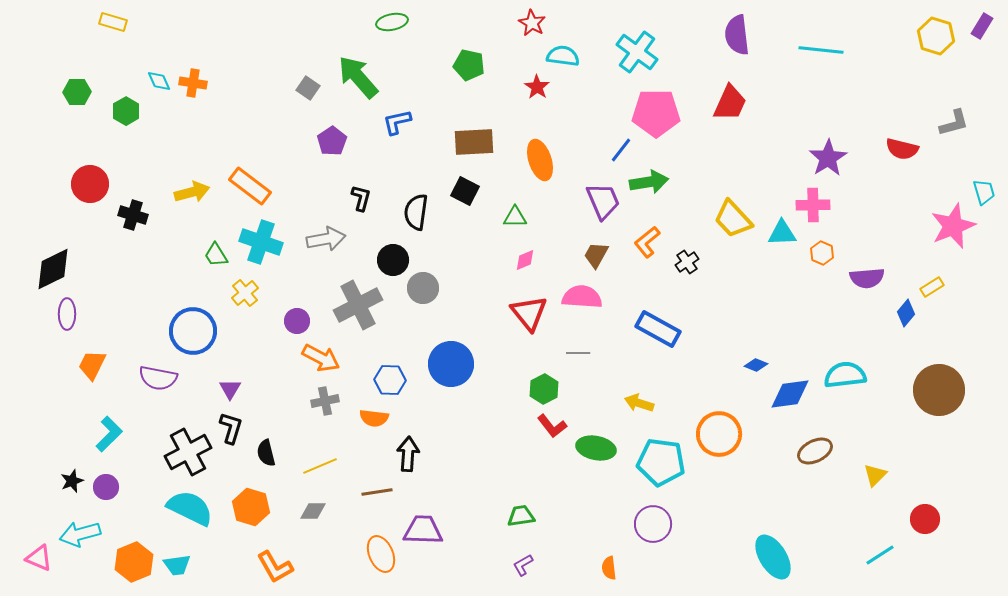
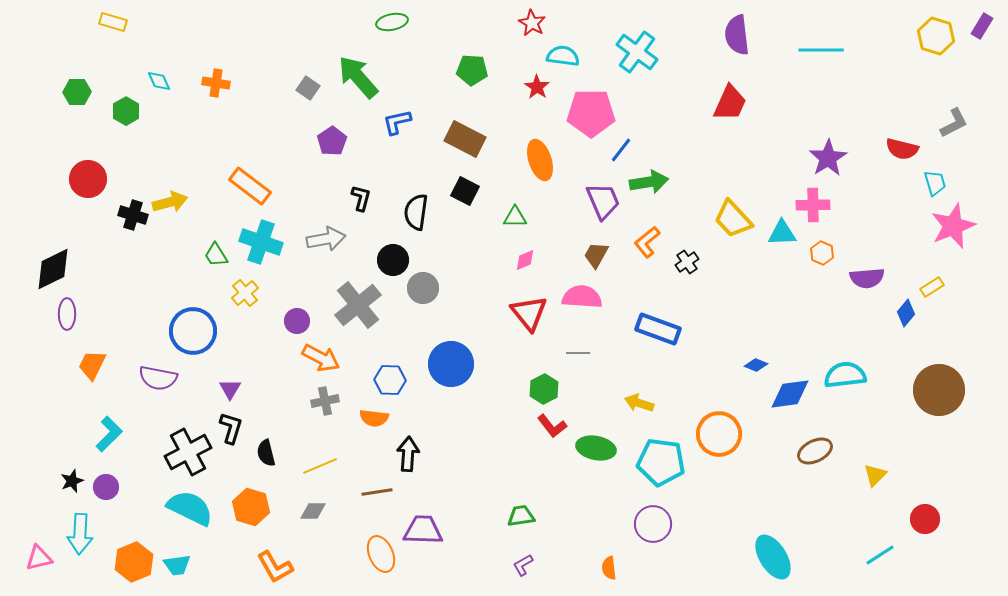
cyan line at (821, 50): rotated 6 degrees counterclockwise
green pentagon at (469, 65): moved 3 px right, 5 px down; rotated 8 degrees counterclockwise
orange cross at (193, 83): moved 23 px right
pink pentagon at (656, 113): moved 65 px left
gray L-shape at (954, 123): rotated 12 degrees counterclockwise
brown rectangle at (474, 142): moved 9 px left, 3 px up; rotated 30 degrees clockwise
red circle at (90, 184): moved 2 px left, 5 px up
yellow arrow at (192, 192): moved 22 px left, 10 px down
cyan trapezoid at (984, 192): moved 49 px left, 9 px up
gray cross at (358, 305): rotated 12 degrees counterclockwise
blue rectangle at (658, 329): rotated 9 degrees counterclockwise
cyan arrow at (80, 534): rotated 72 degrees counterclockwise
pink triangle at (39, 558): rotated 36 degrees counterclockwise
